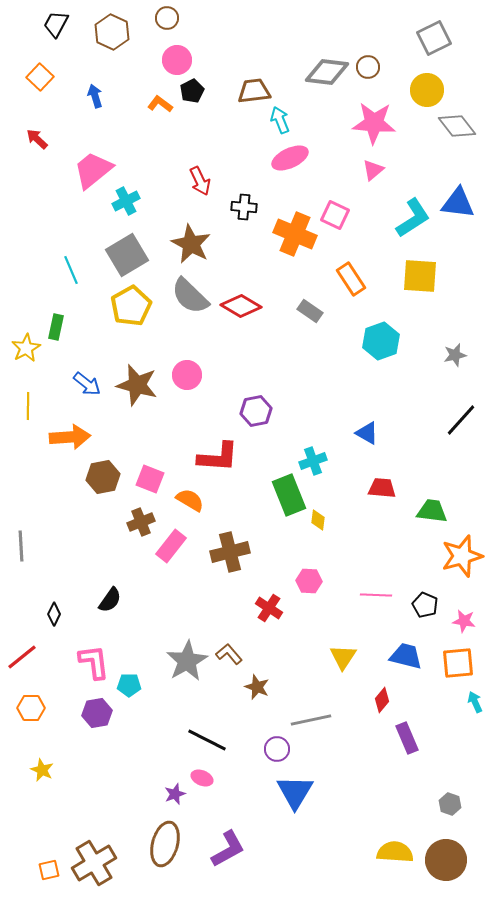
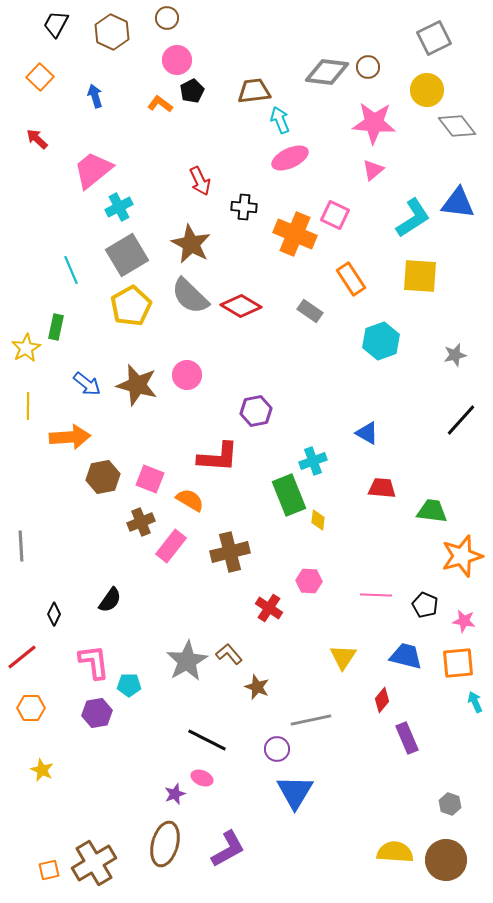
cyan cross at (126, 201): moved 7 px left, 6 px down
